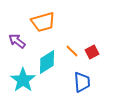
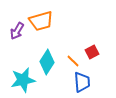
orange trapezoid: moved 2 px left, 1 px up
purple arrow: moved 10 px up; rotated 96 degrees counterclockwise
orange line: moved 1 px right, 10 px down
cyan diamond: rotated 25 degrees counterclockwise
cyan star: rotated 25 degrees clockwise
